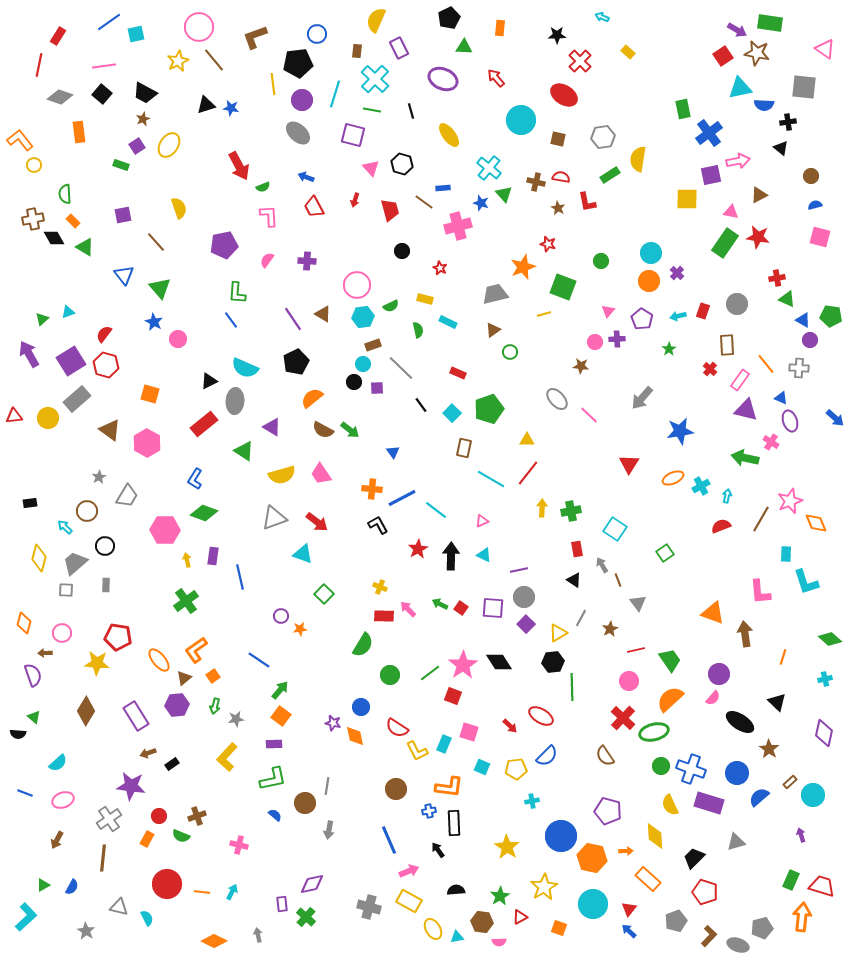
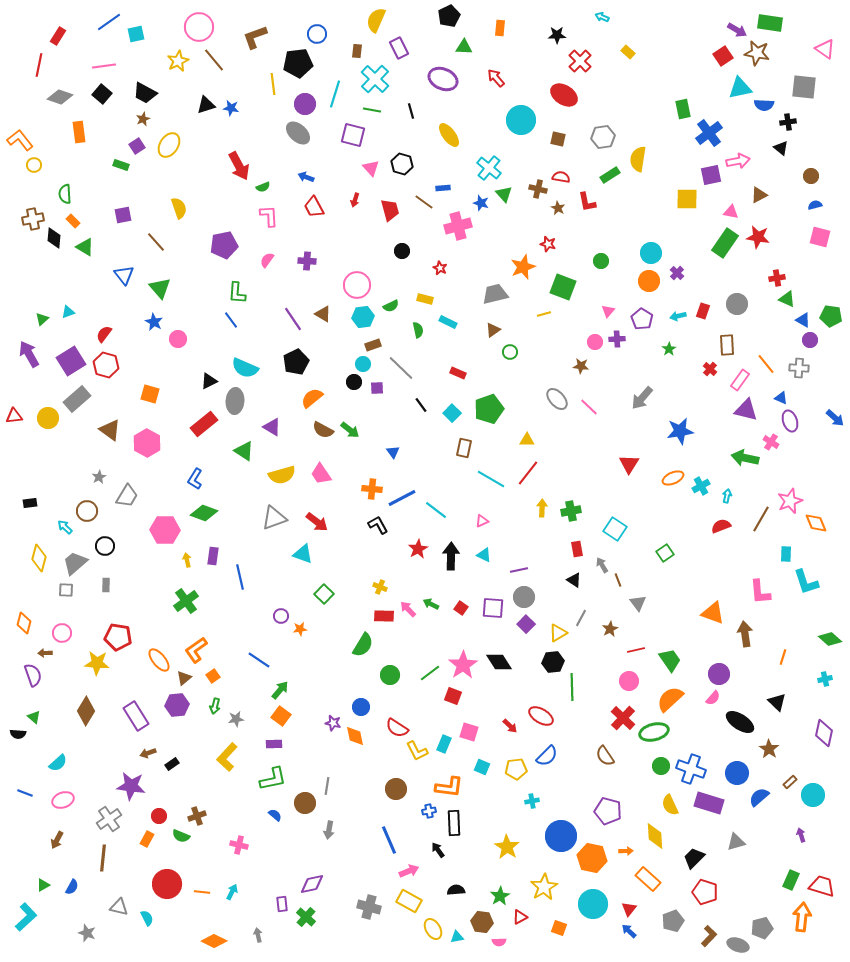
black pentagon at (449, 18): moved 2 px up
purple circle at (302, 100): moved 3 px right, 4 px down
brown cross at (536, 182): moved 2 px right, 7 px down
black diamond at (54, 238): rotated 35 degrees clockwise
pink line at (589, 415): moved 8 px up
green arrow at (440, 604): moved 9 px left
gray pentagon at (676, 921): moved 3 px left
gray star at (86, 931): moved 1 px right, 2 px down; rotated 12 degrees counterclockwise
